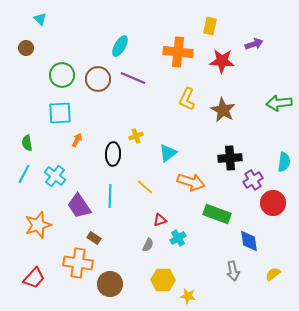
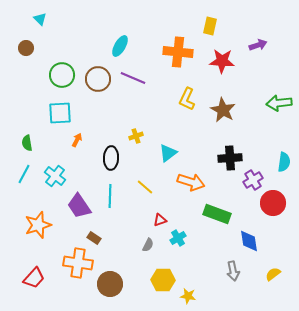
purple arrow at (254, 44): moved 4 px right, 1 px down
black ellipse at (113, 154): moved 2 px left, 4 px down
